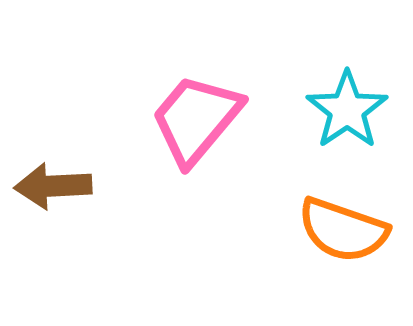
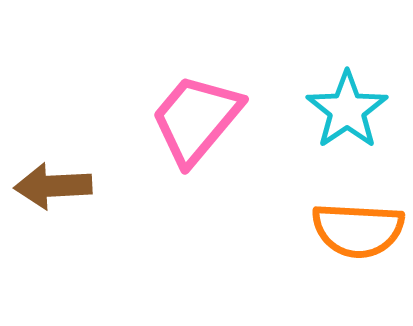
orange semicircle: moved 15 px right; rotated 16 degrees counterclockwise
